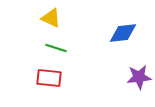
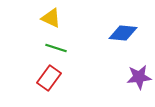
blue diamond: rotated 12 degrees clockwise
red rectangle: rotated 60 degrees counterclockwise
